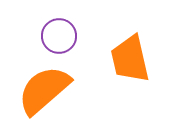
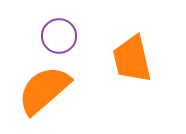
orange trapezoid: moved 2 px right
